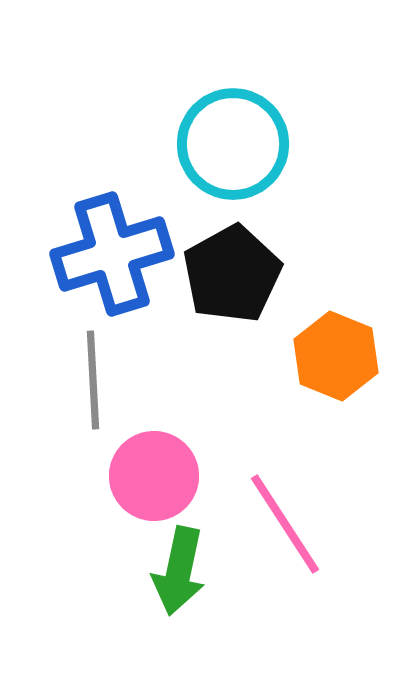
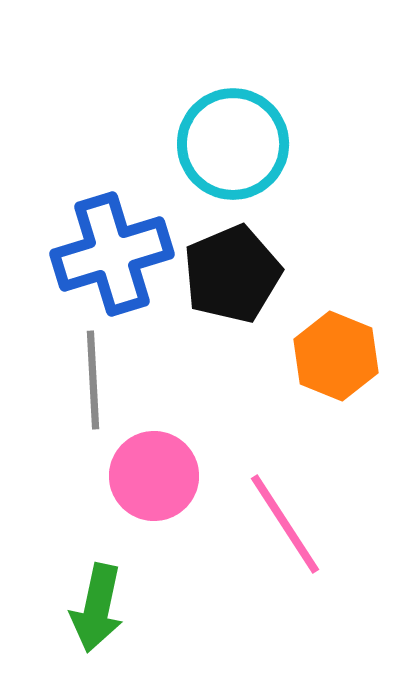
black pentagon: rotated 6 degrees clockwise
green arrow: moved 82 px left, 37 px down
